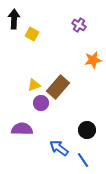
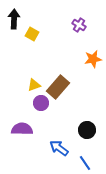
orange star: moved 1 px up
blue line: moved 2 px right, 3 px down
